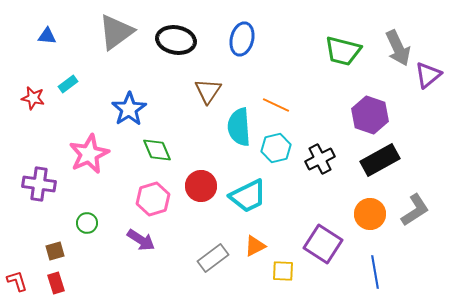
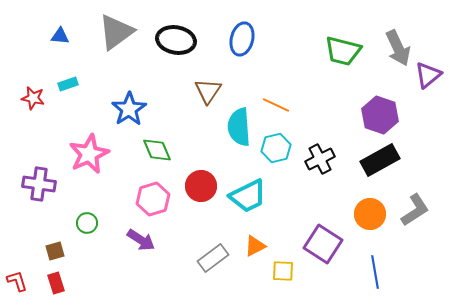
blue triangle: moved 13 px right
cyan rectangle: rotated 18 degrees clockwise
purple hexagon: moved 10 px right
